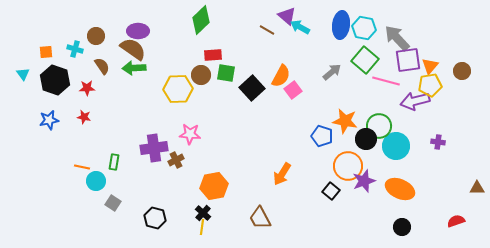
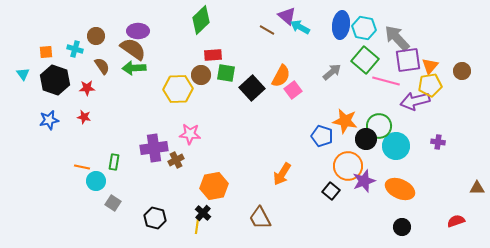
yellow line at (202, 227): moved 5 px left, 1 px up
